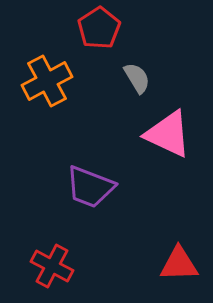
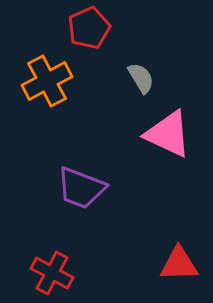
red pentagon: moved 10 px left; rotated 9 degrees clockwise
gray semicircle: moved 4 px right
purple trapezoid: moved 9 px left, 1 px down
red cross: moved 7 px down
